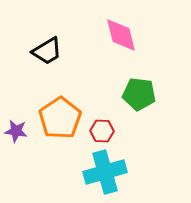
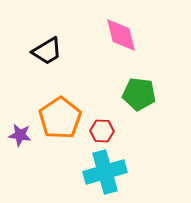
purple star: moved 4 px right, 4 px down
